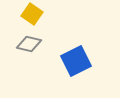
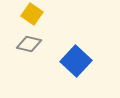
blue square: rotated 20 degrees counterclockwise
